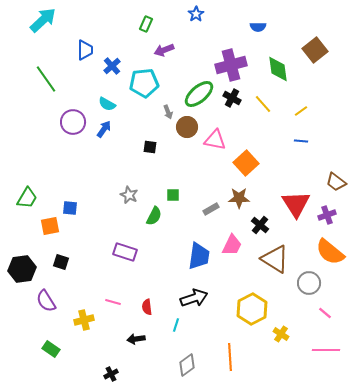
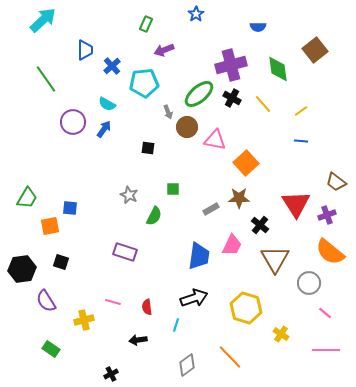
black square at (150, 147): moved 2 px left, 1 px down
green square at (173, 195): moved 6 px up
brown triangle at (275, 259): rotated 28 degrees clockwise
yellow hexagon at (252, 309): moved 6 px left, 1 px up; rotated 16 degrees counterclockwise
black arrow at (136, 339): moved 2 px right, 1 px down
orange line at (230, 357): rotated 40 degrees counterclockwise
